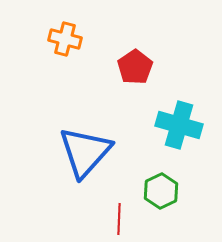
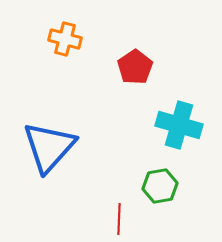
blue triangle: moved 36 px left, 5 px up
green hexagon: moved 1 px left, 5 px up; rotated 16 degrees clockwise
